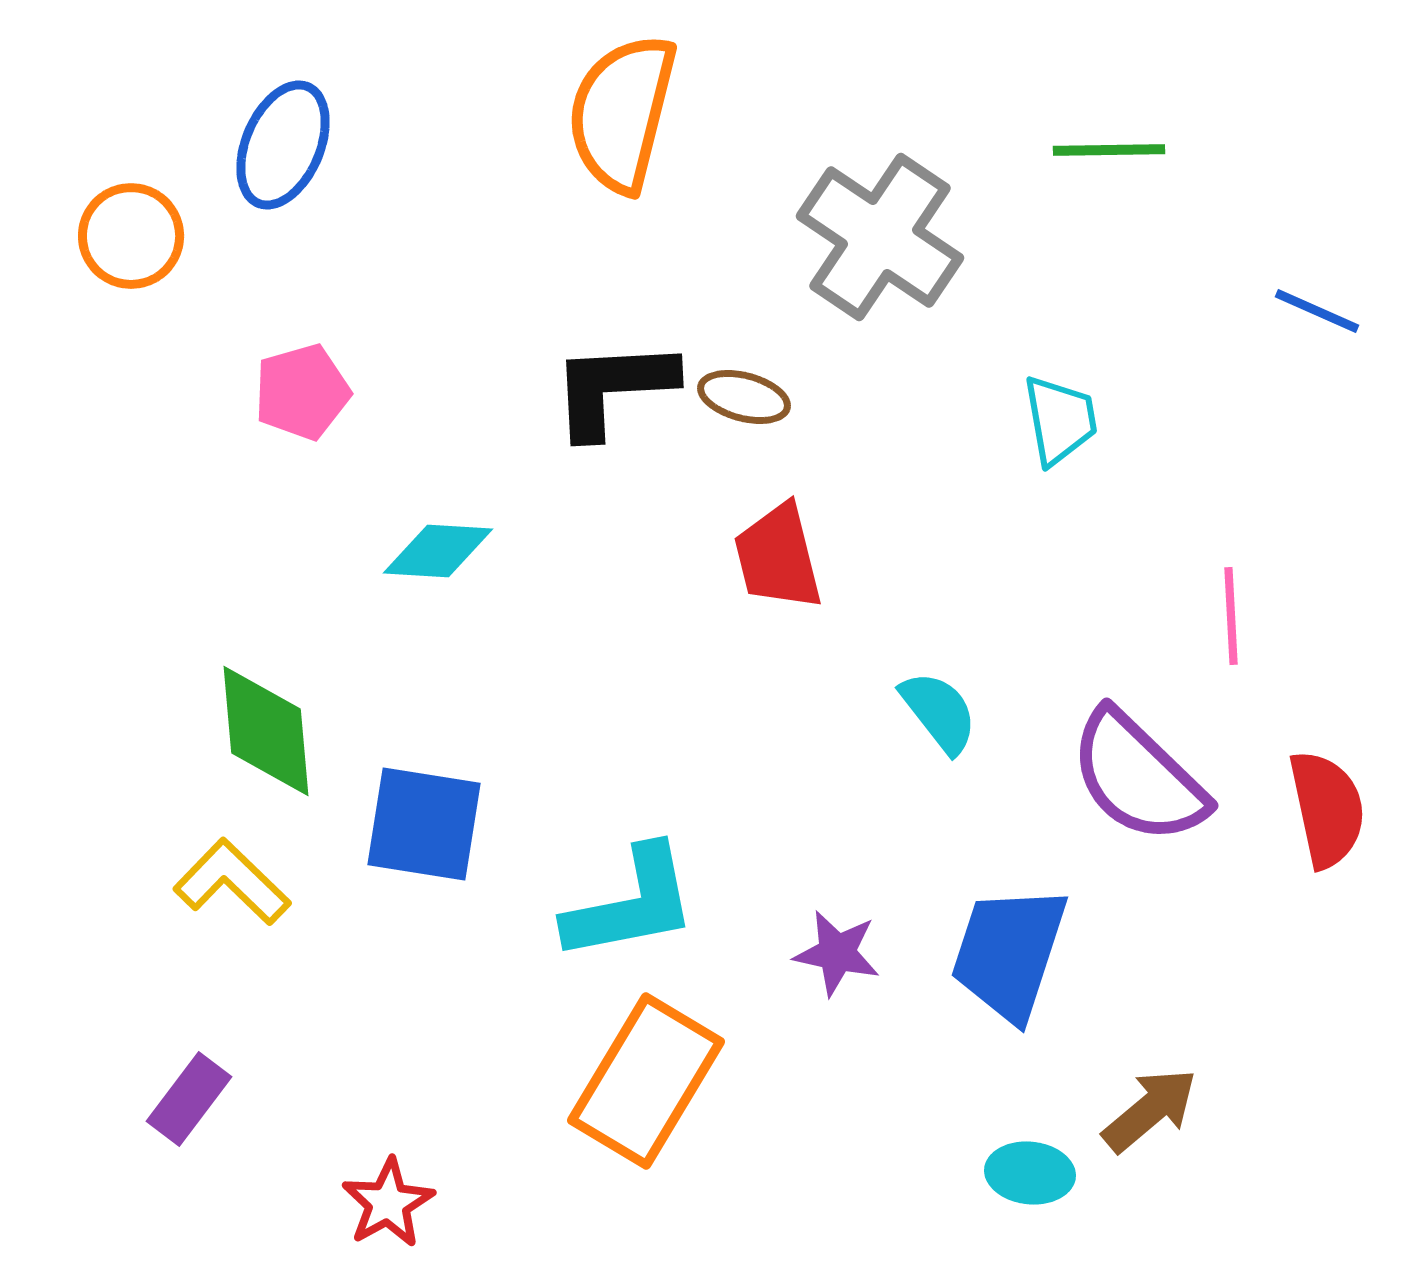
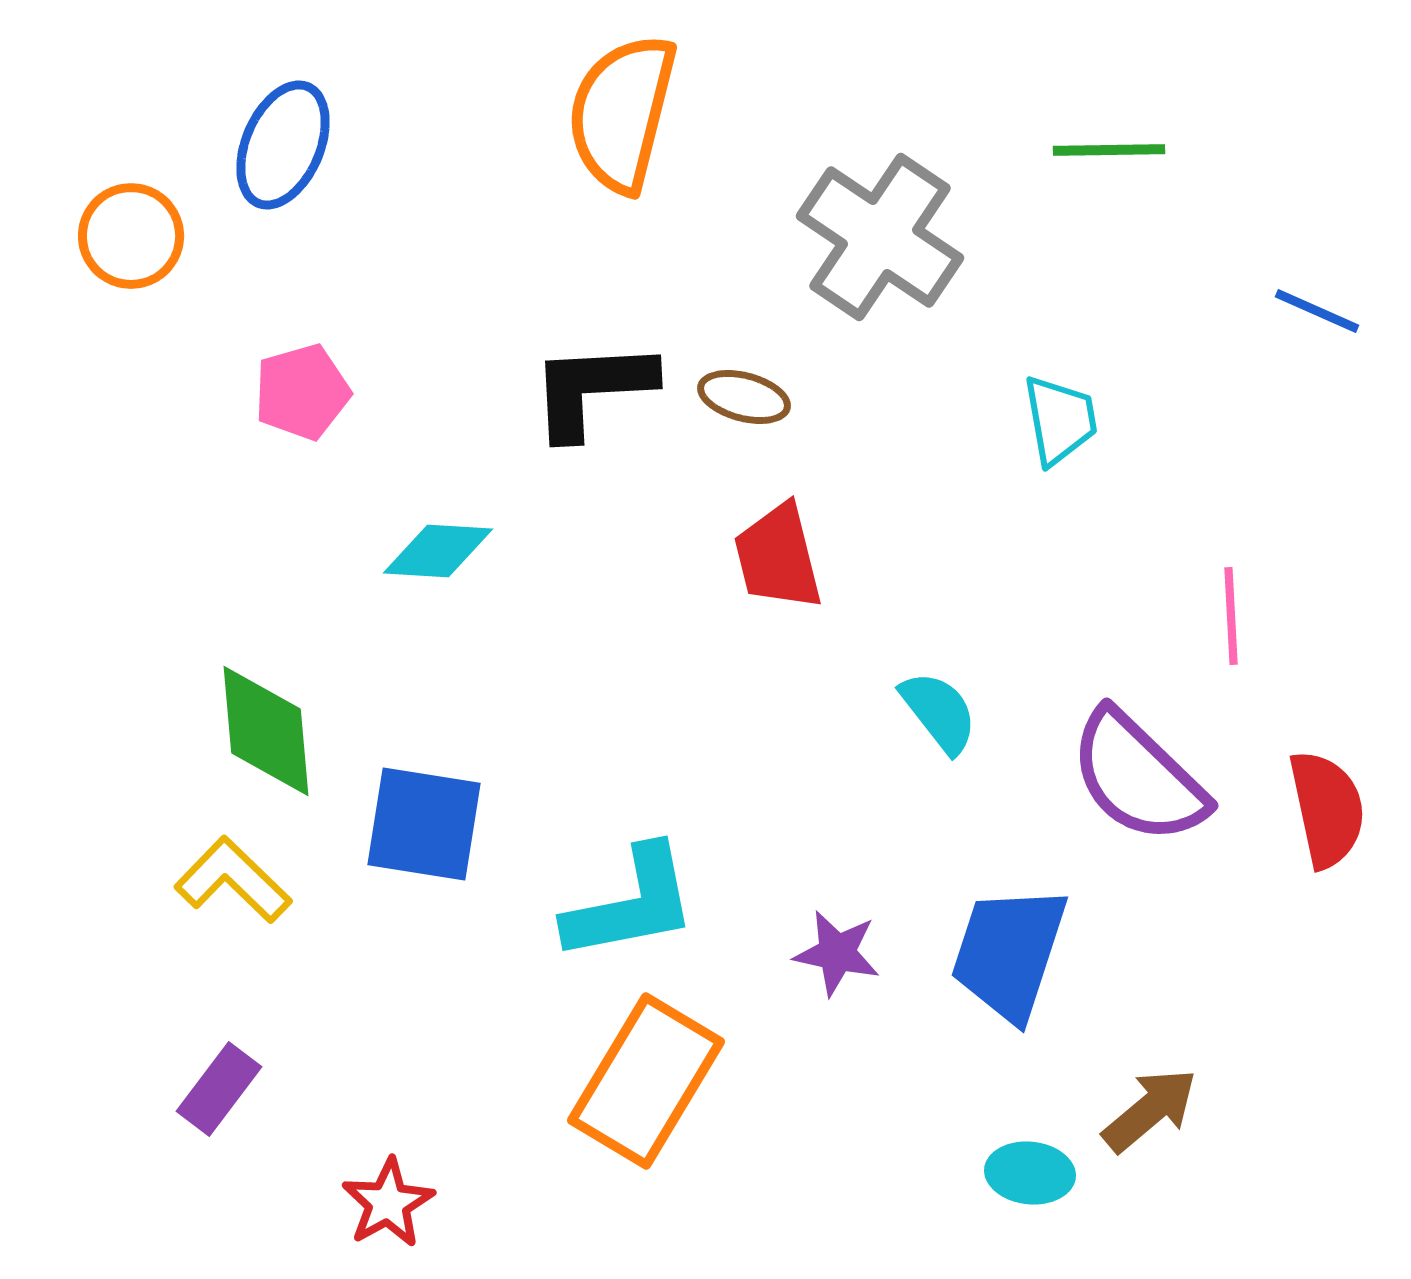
black L-shape: moved 21 px left, 1 px down
yellow L-shape: moved 1 px right, 2 px up
purple rectangle: moved 30 px right, 10 px up
